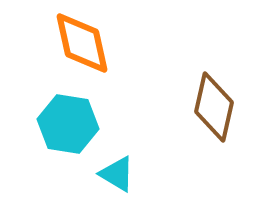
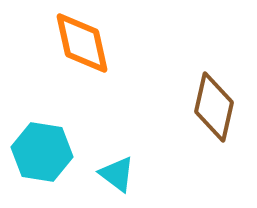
cyan hexagon: moved 26 px left, 28 px down
cyan triangle: rotated 6 degrees clockwise
